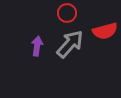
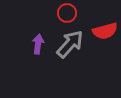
purple arrow: moved 1 px right, 2 px up
